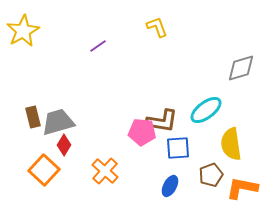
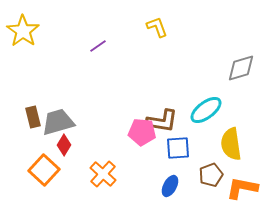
yellow star: rotated 8 degrees counterclockwise
orange cross: moved 2 px left, 3 px down
